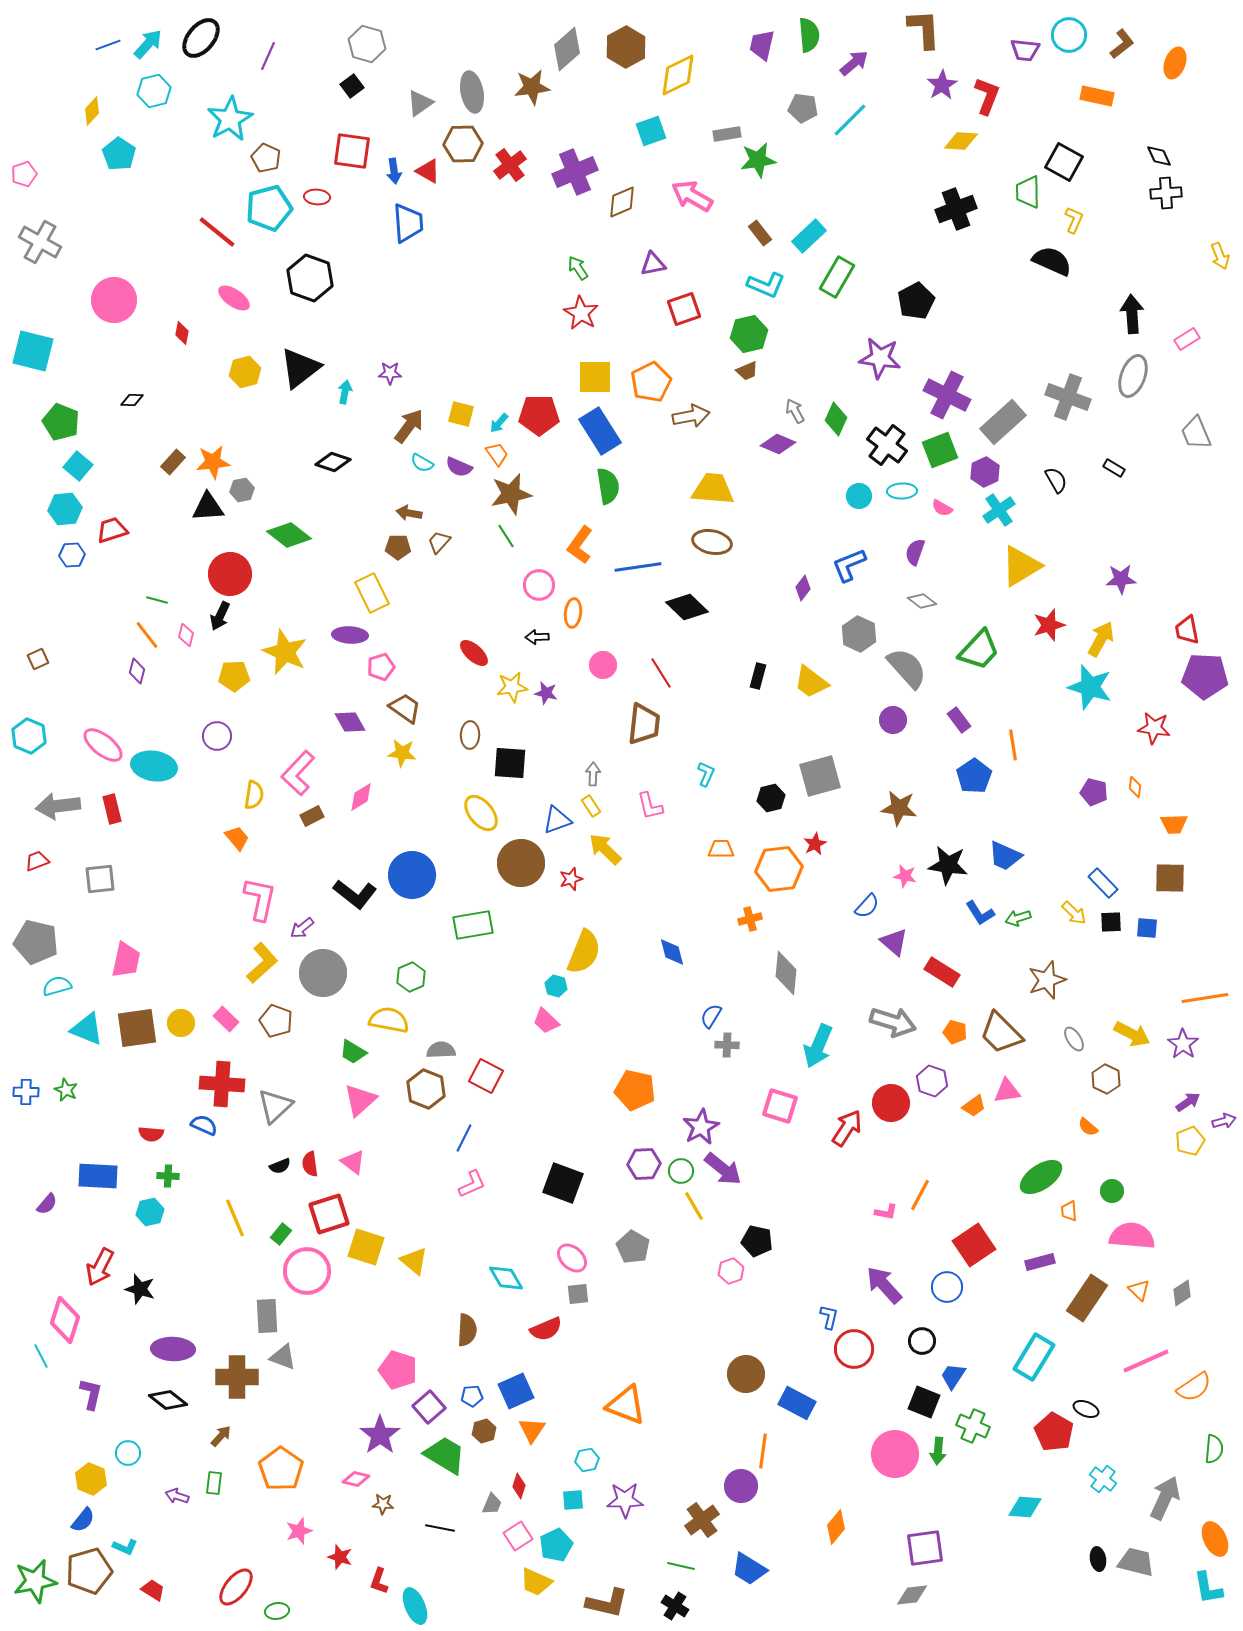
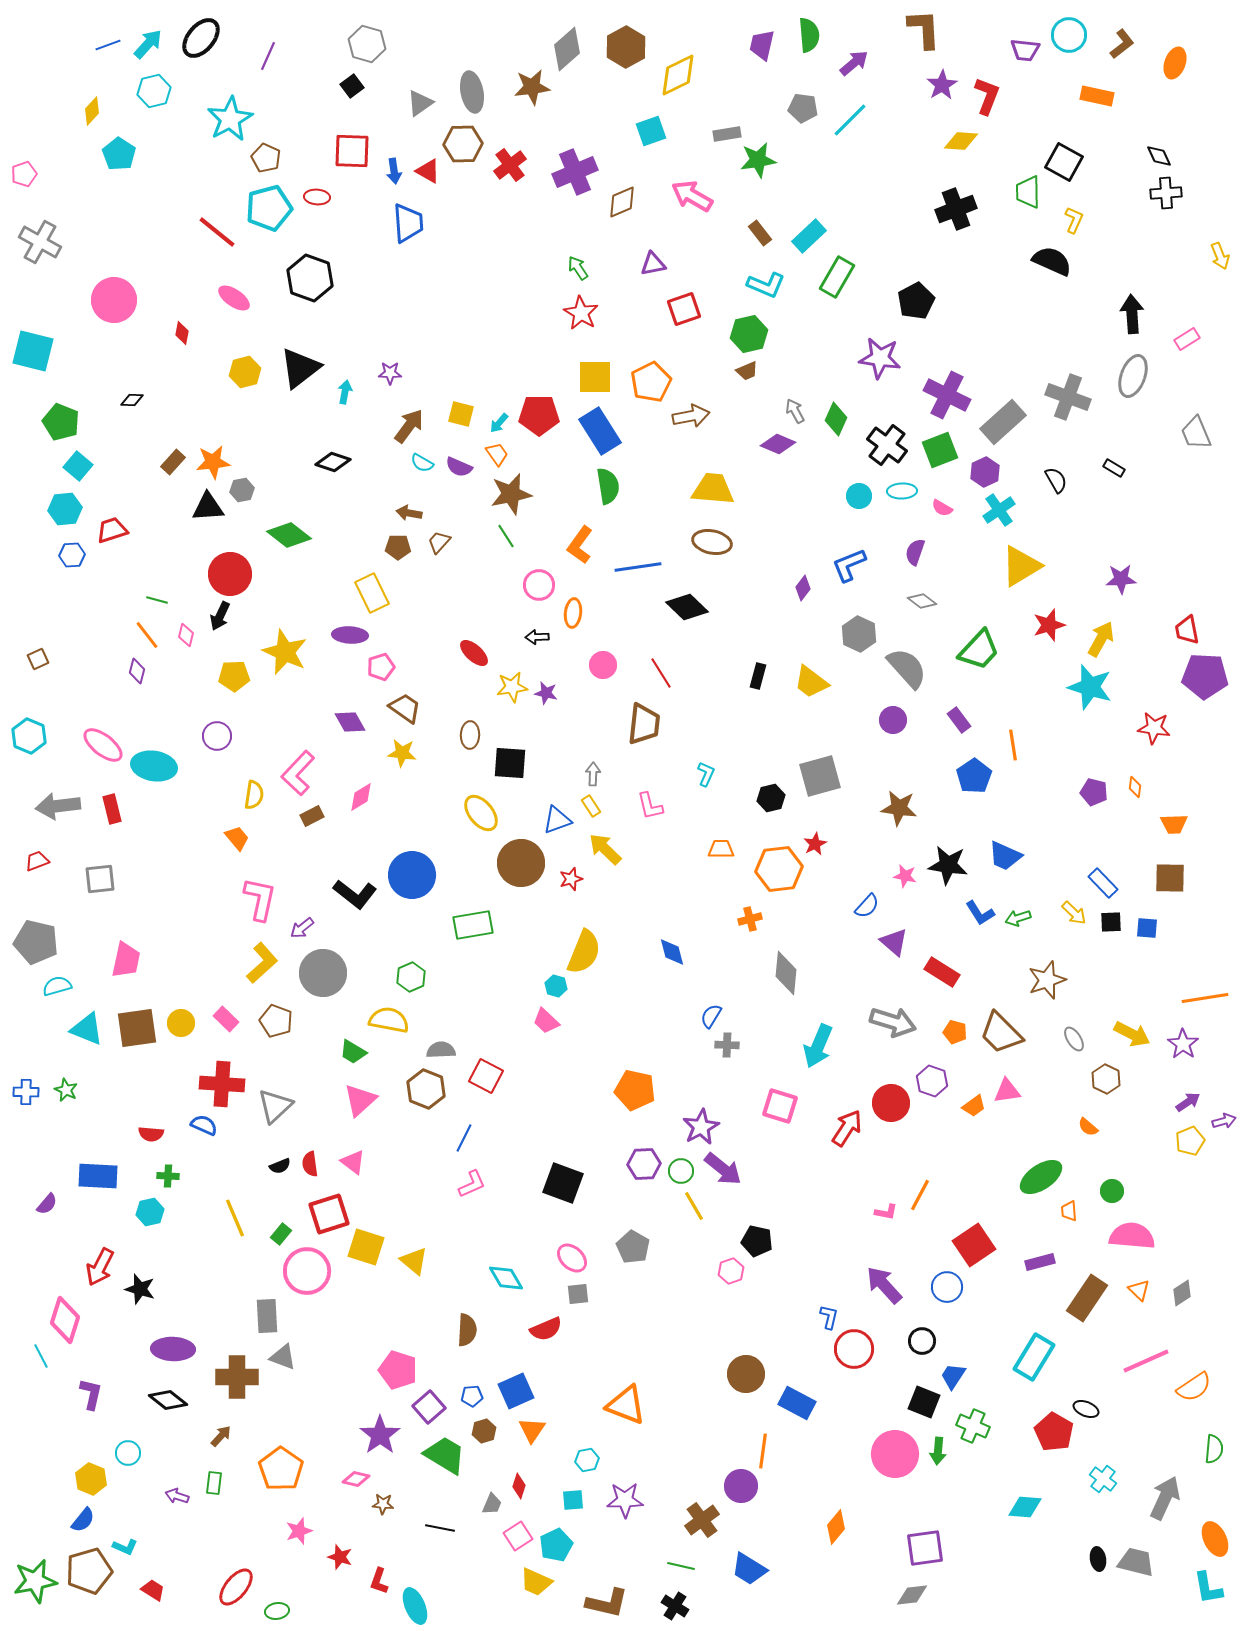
red square at (352, 151): rotated 6 degrees counterclockwise
